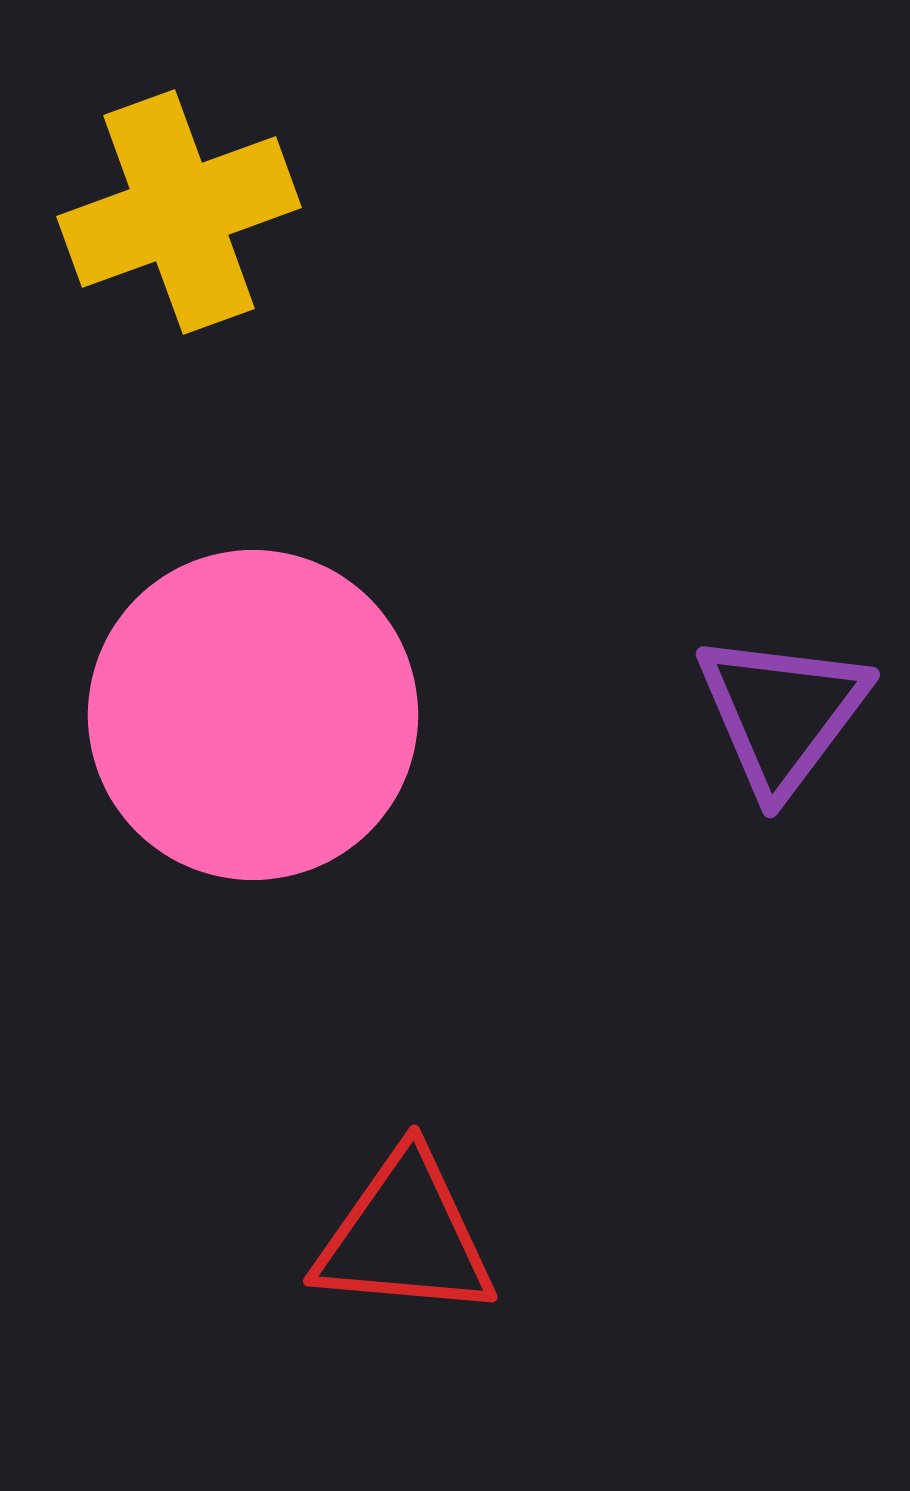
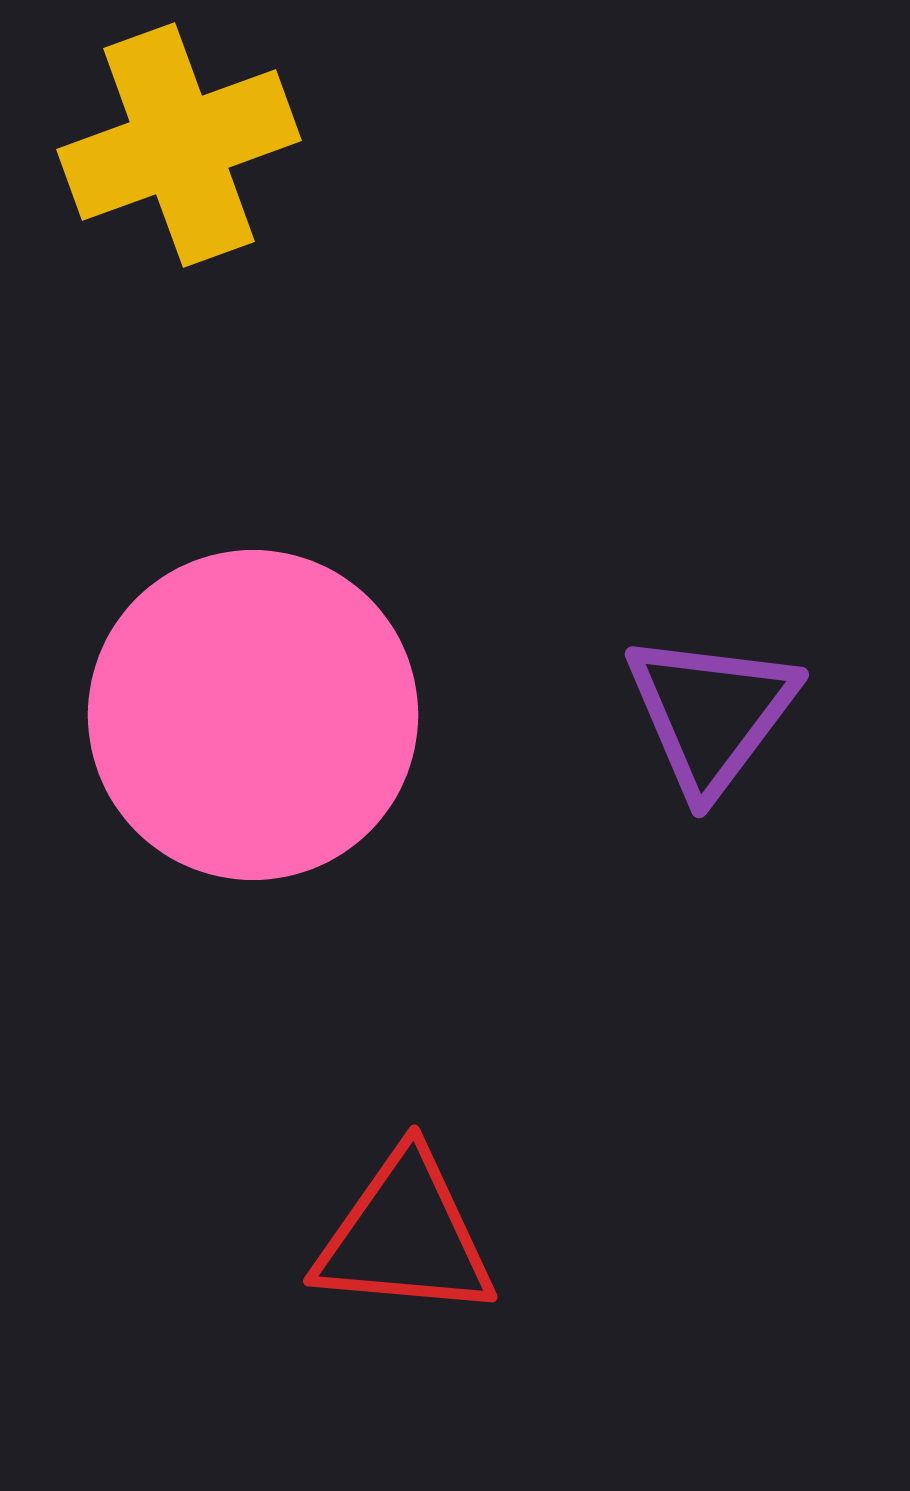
yellow cross: moved 67 px up
purple triangle: moved 71 px left
